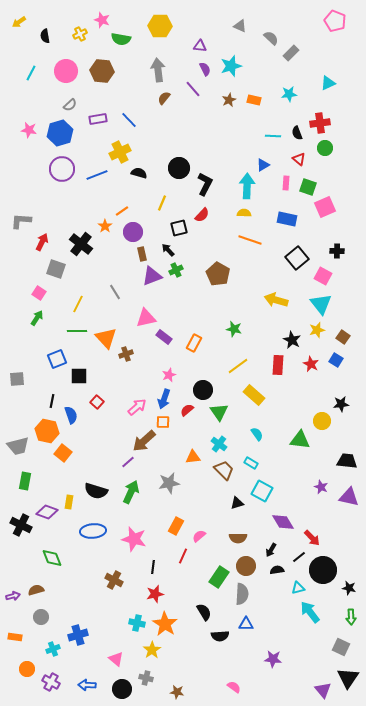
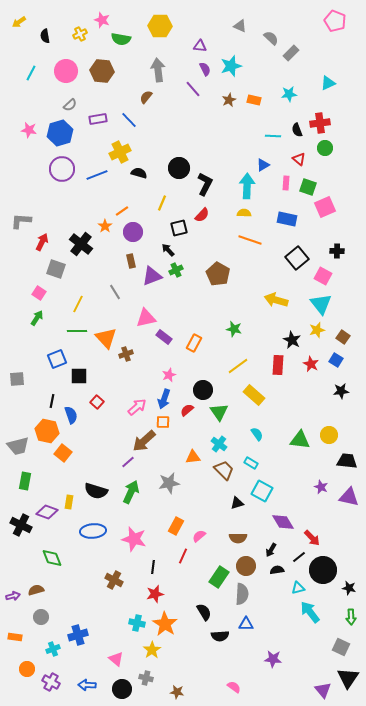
brown semicircle at (164, 98): moved 18 px left, 1 px up
black semicircle at (297, 133): moved 3 px up
brown rectangle at (142, 254): moved 11 px left, 7 px down
black star at (341, 404): moved 13 px up
yellow circle at (322, 421): moved 7 px right, 14 px down
